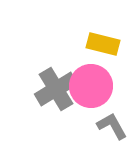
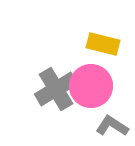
gray L-shape: rotated 28 degrees counterclockwise
